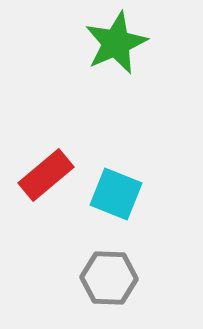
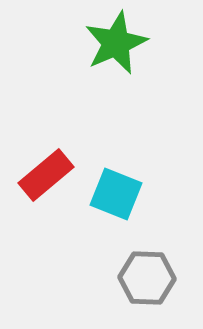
gray hexagon: moved 38 px right
